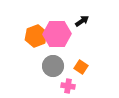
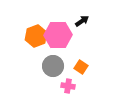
pink hexagon: moved 1 px right, 1 px down
